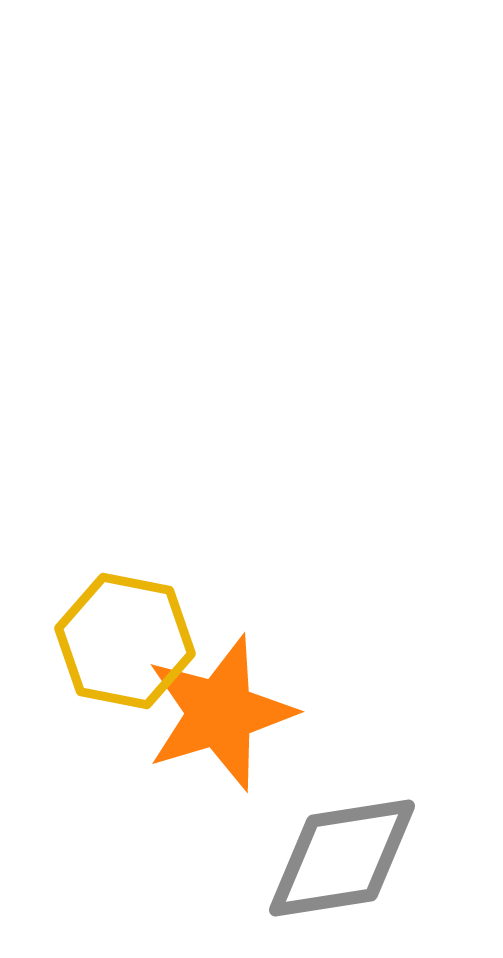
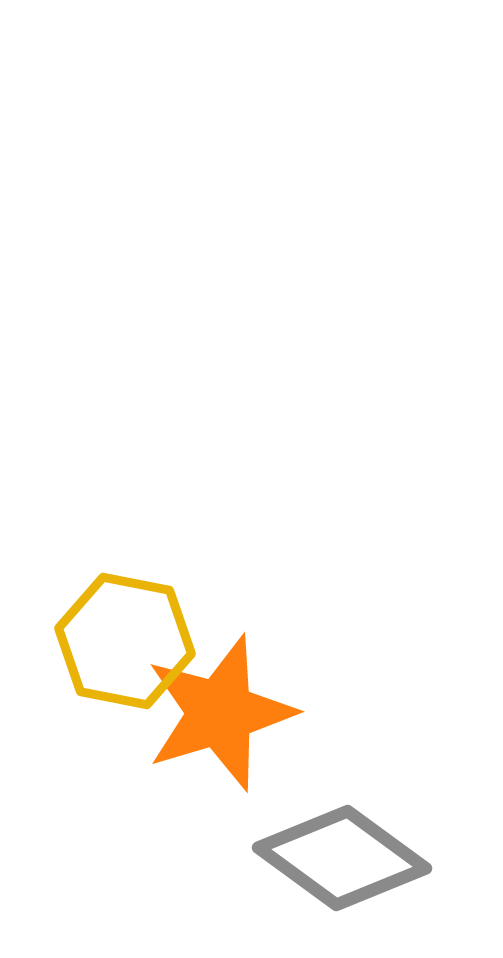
gray diamond: rotated 45 degrees clockwise
